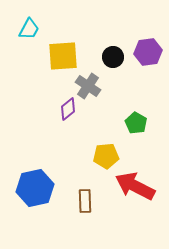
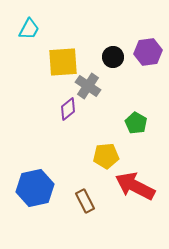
yellow square: moved 6 px down
brown rectangle: rotated 25 degrees counterclockwise
